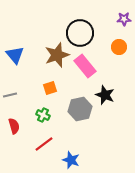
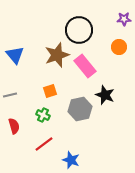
black circle: moved 1 px left, 3 px up
orange square: moved 3 px down
